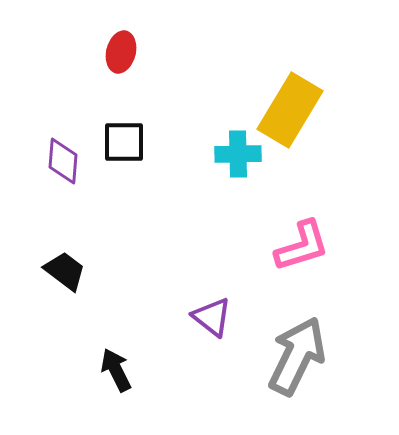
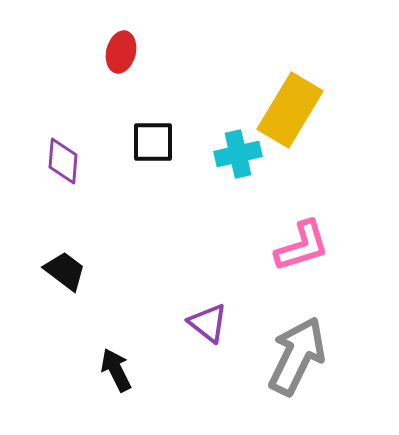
black square: moved 29 px right
cyan cross: rotated 12 degrees counterclockwise
purple triangle: moved 4 px left, 6 px down
